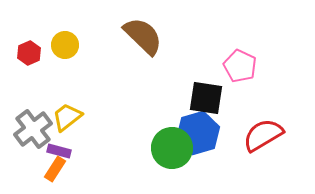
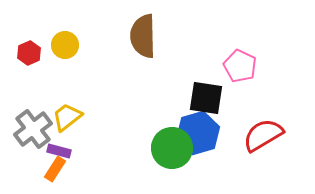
brown semicircle: rotated 135 degrees counterclockwise
